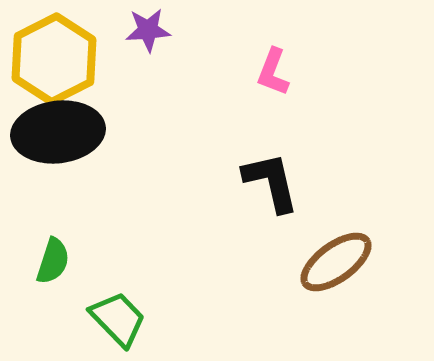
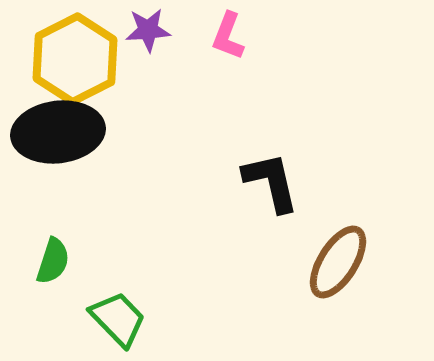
yellow hexagon: moved 21 px right
pink L-shape: moved 45 px left, 36 px up
brown ellipse: moved 2 px right; rotated 22 degrees counterclockwise
